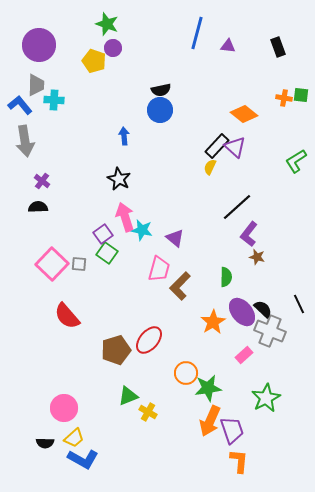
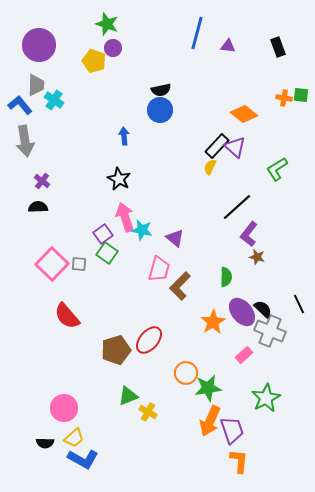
cyan cross at (54, 100): rotated 30 degrees clockwise
green L-shape at (296, 161): moved 19 px left, 8 px down
